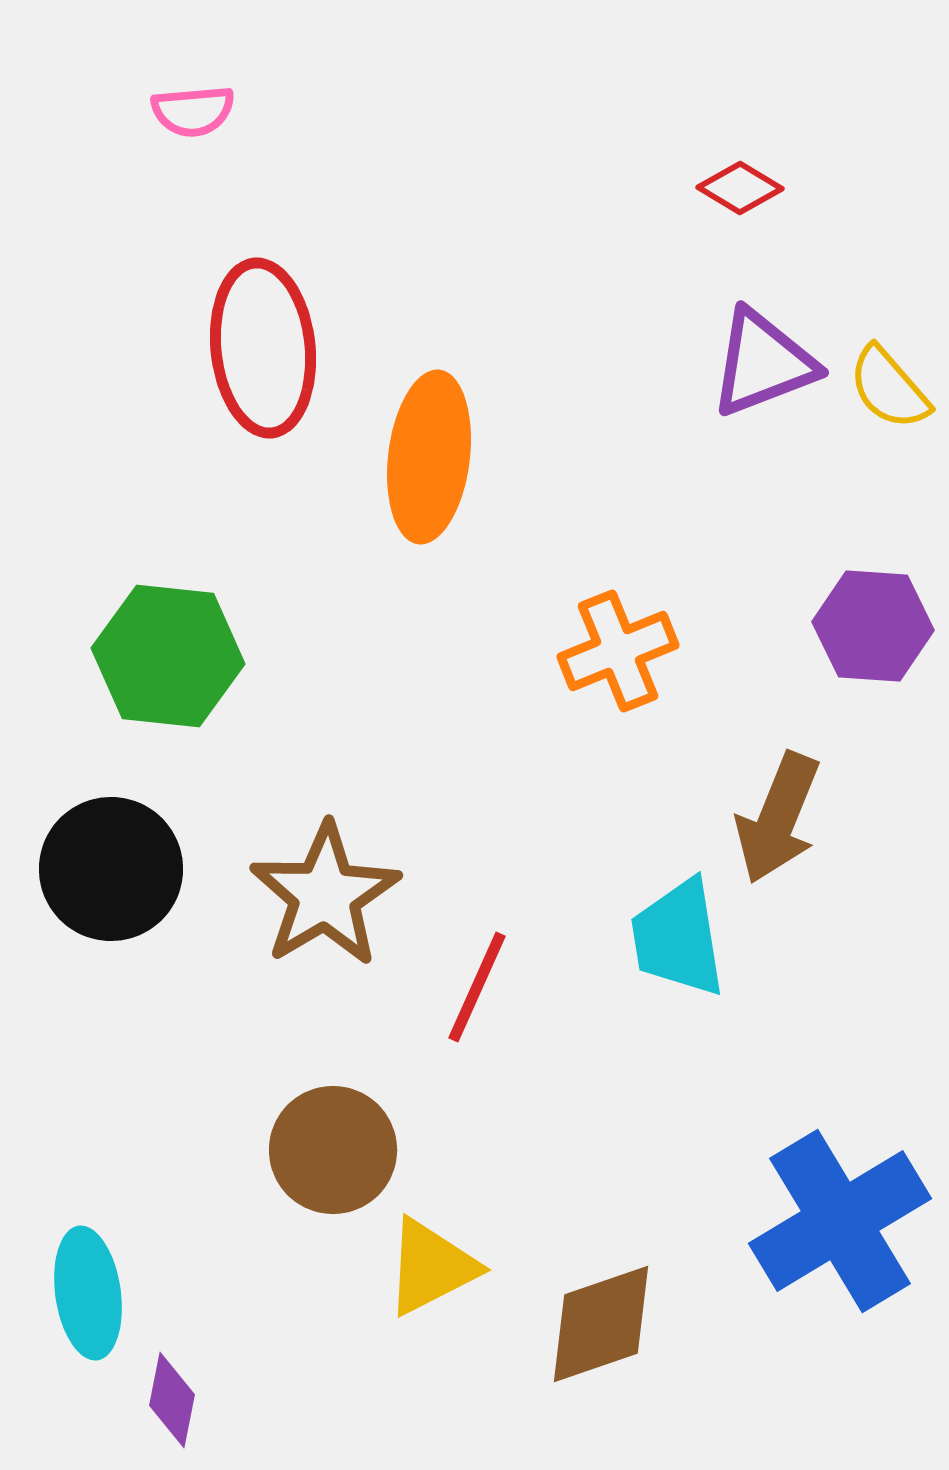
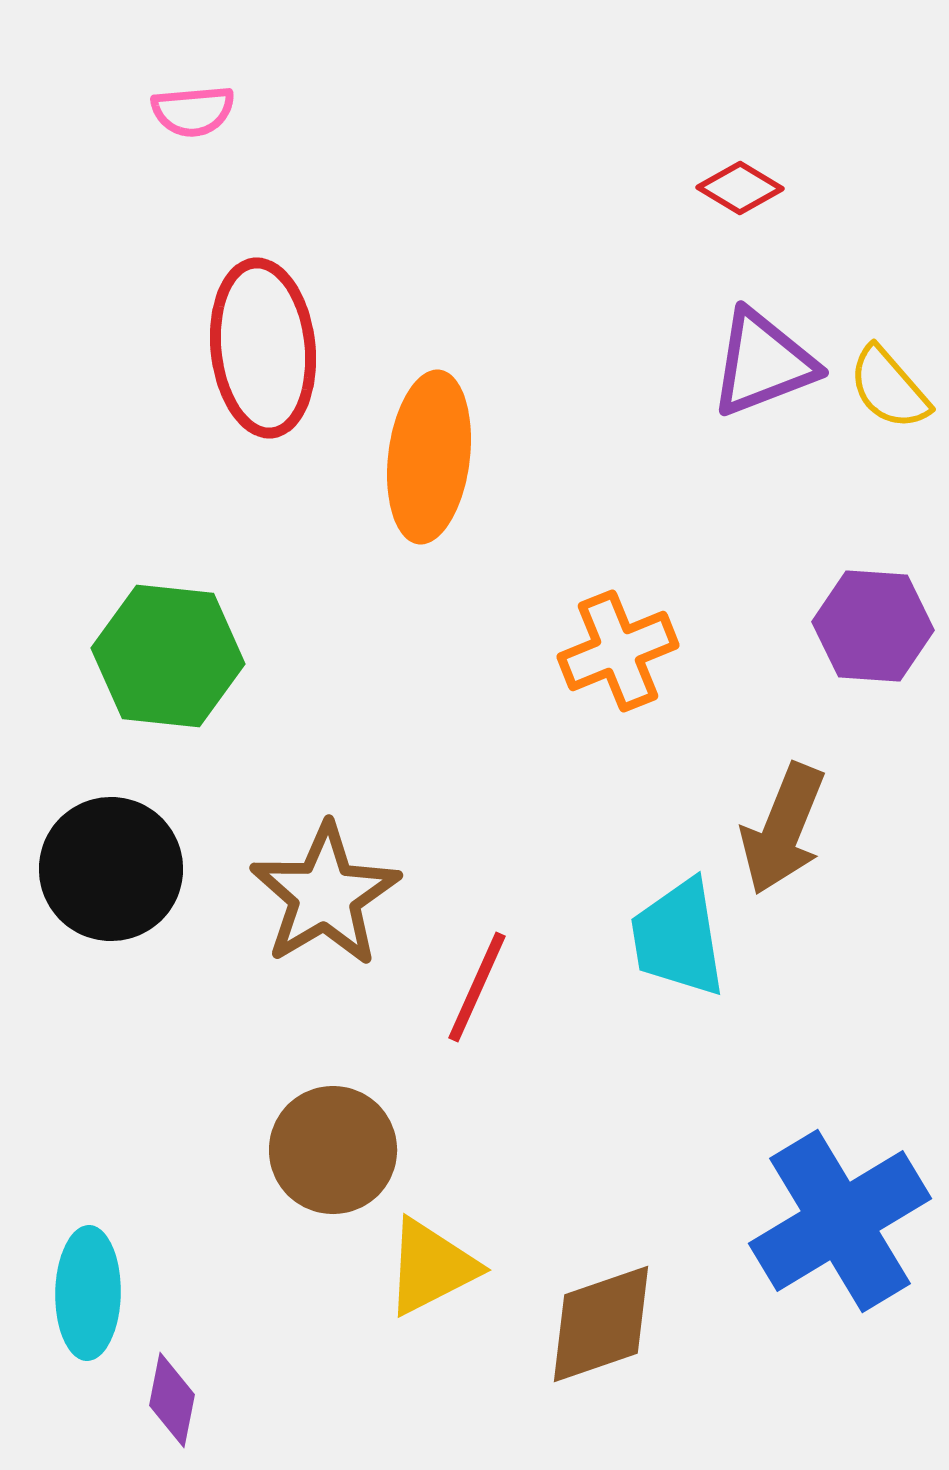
brown arrow: moved 5 px right, 11 px down
cyan ellipse: rotated 9 degrees clockwise
